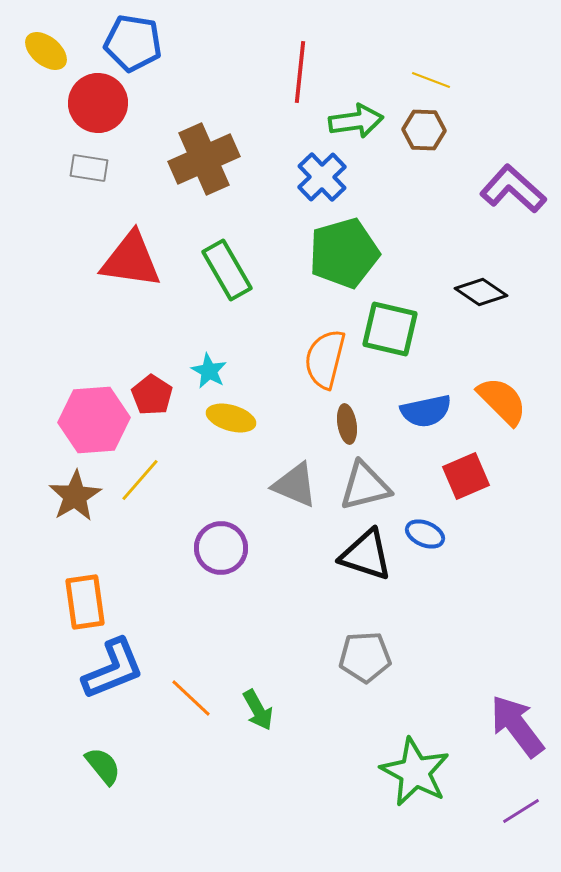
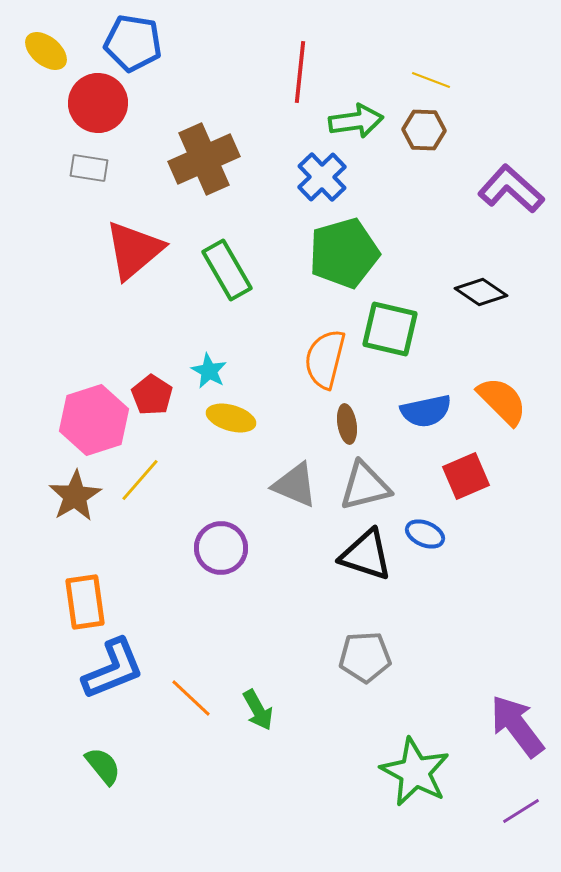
purple L-shape at (513, 189): moved 2 px left
red triangle at (131, 260): moved 3 px right, 10 px up; rotated 48 degrees counterclockwise
pink hexagon at (94, 420): rotated 14 degrees counterclockwise
